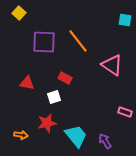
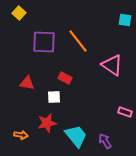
white square: rotated 16 degrees clockwise
